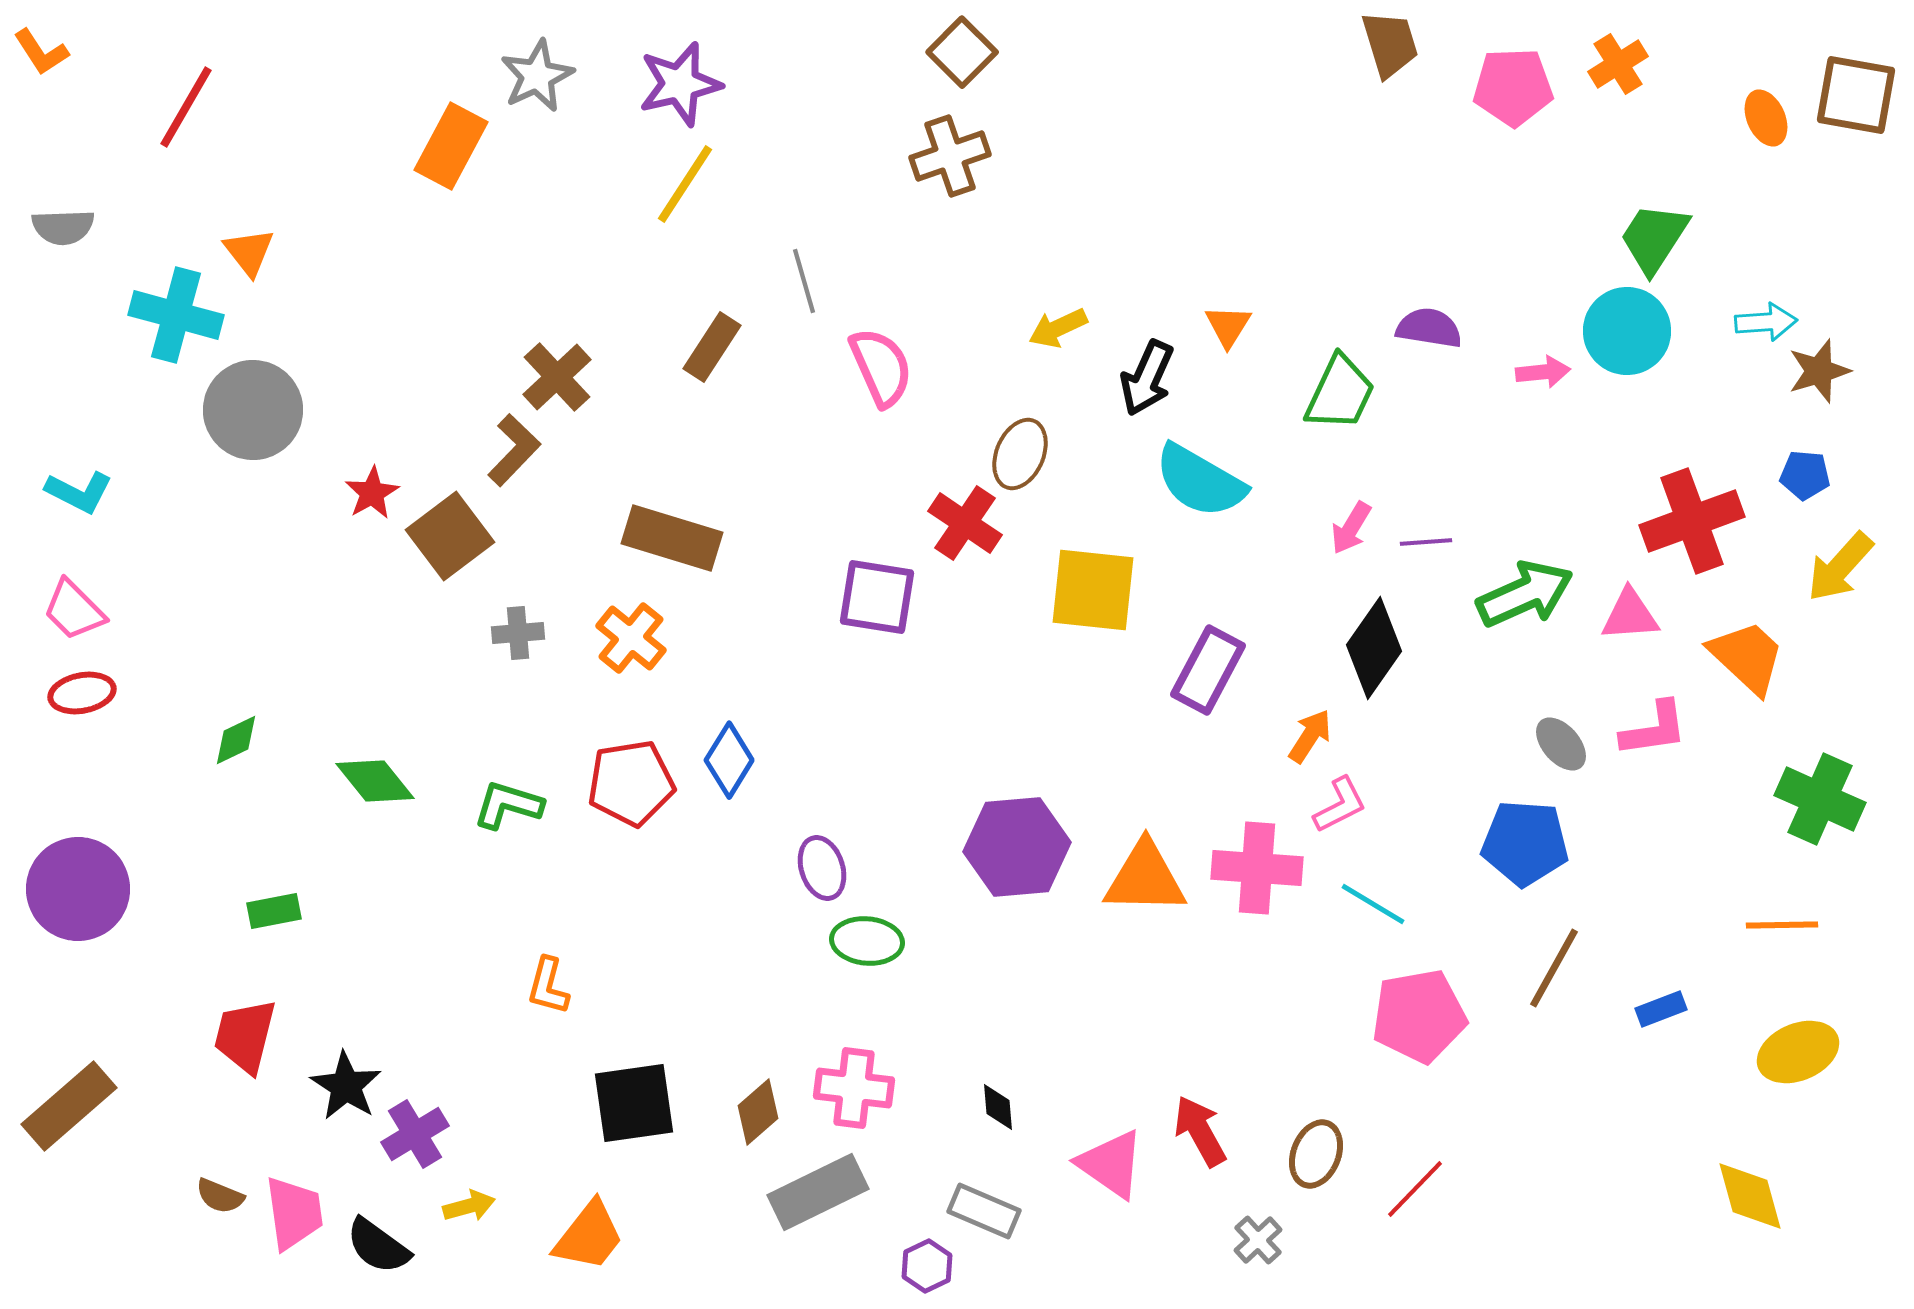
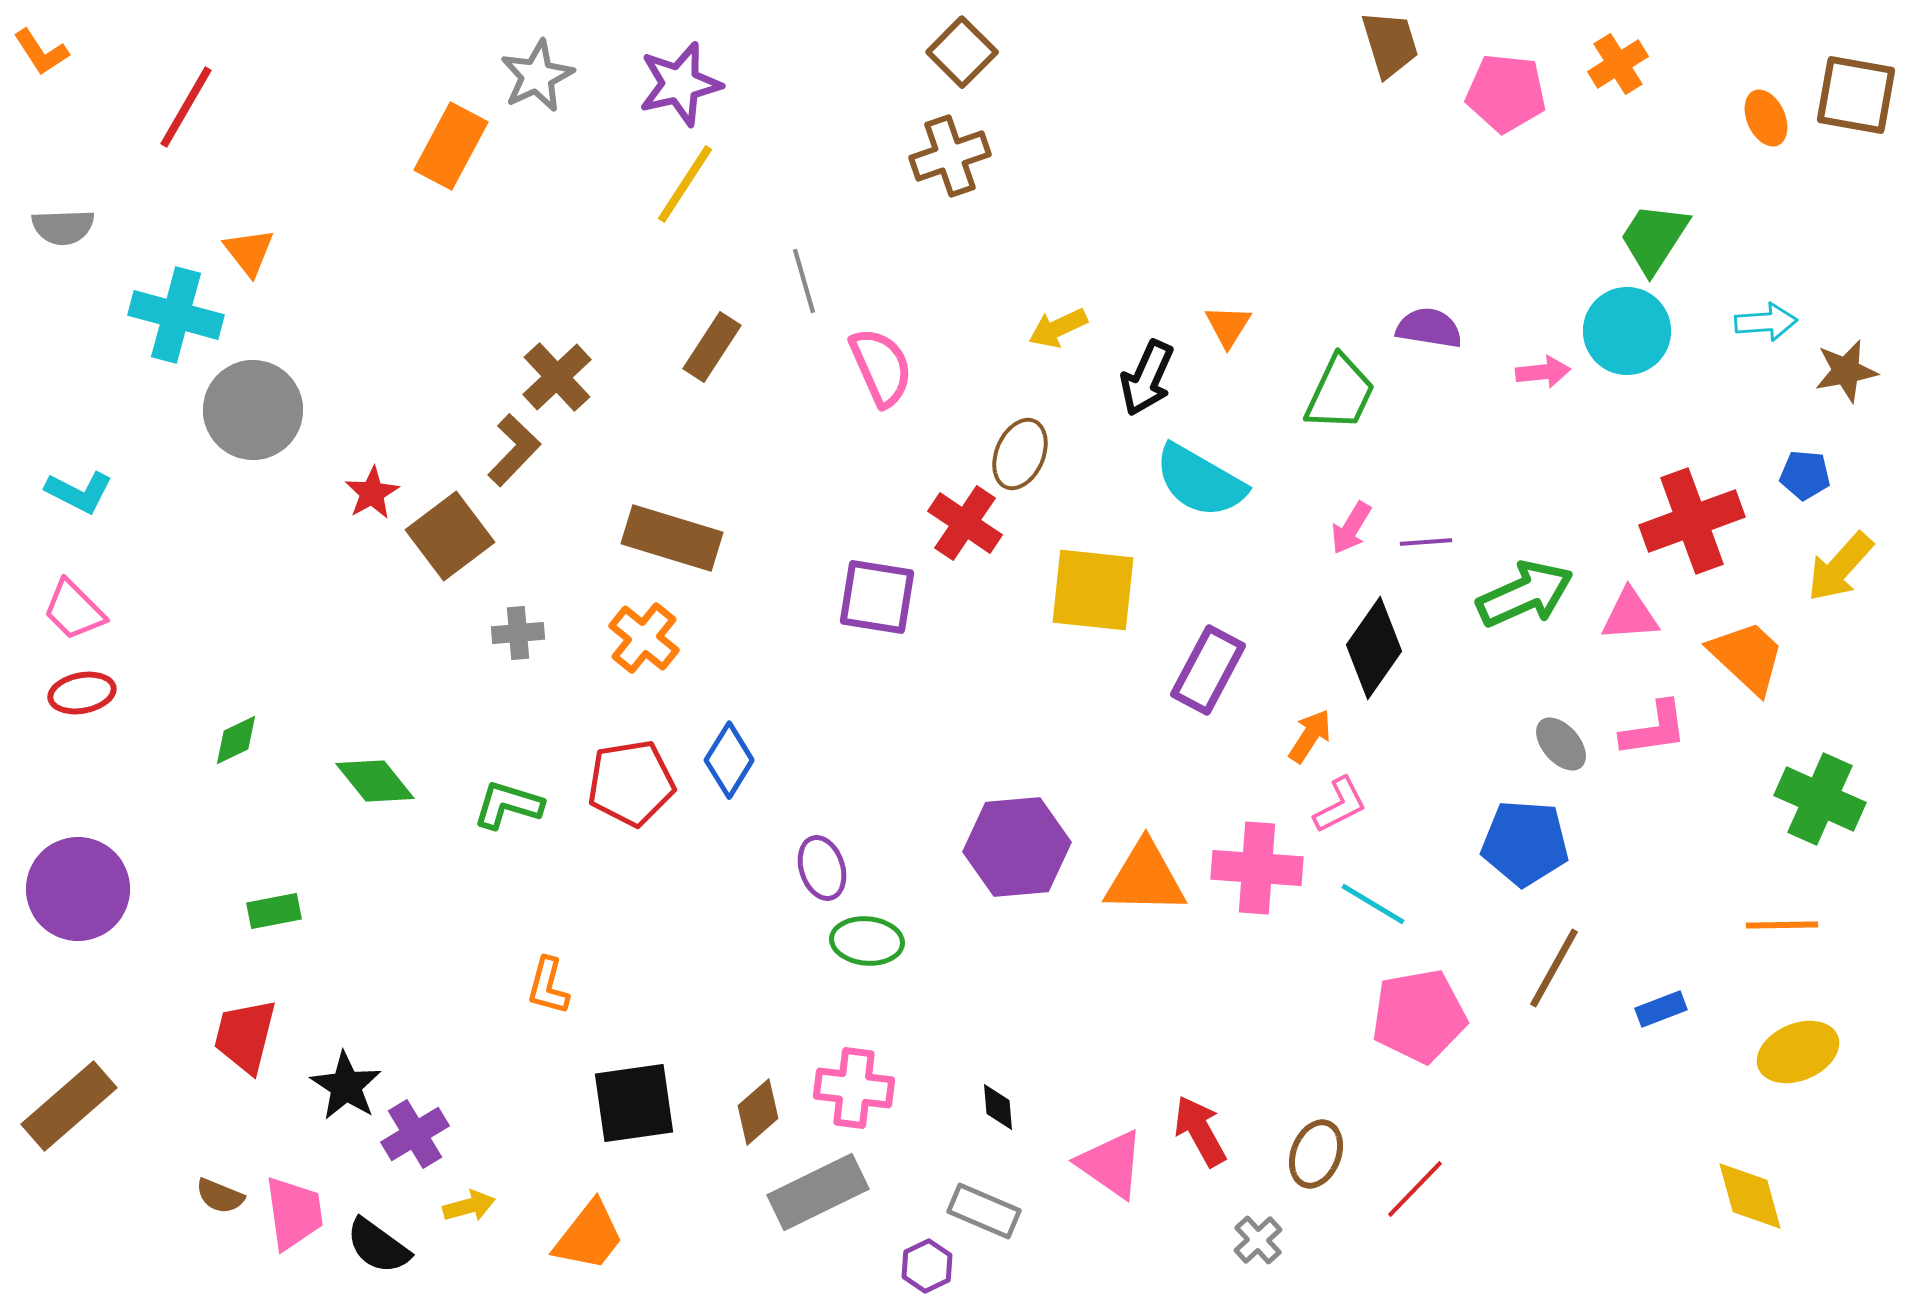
pink pentagon at (1513, 87): moved 7 px left, 6 px down; rotated 8 degrees clockwise
brown star at (1819, 371): moved 27 px right; rotated 6 degrees clockwise
orange cross at (631, 638): moved 13 px right
